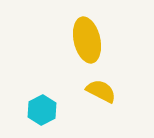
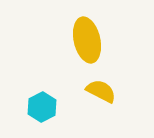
cyan hexagon: moved 3 px up
